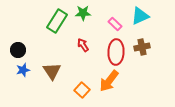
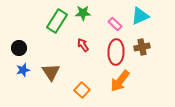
black circle: moved 1 px right, 2 px up
brown triangle: moved 1 px left, 1 px down
orange arrow: moved 11 px right
